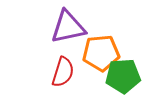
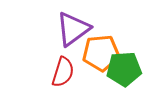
purple triangle: moved 5 px right, 2 px down; rotated 24 degrees counterclockwise
green pentagon: moved 1 px right, 7 px up
